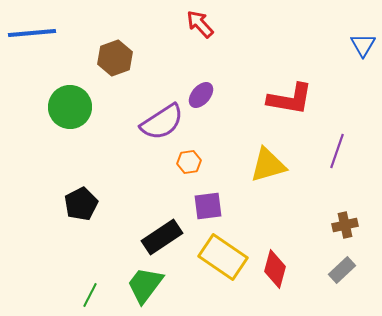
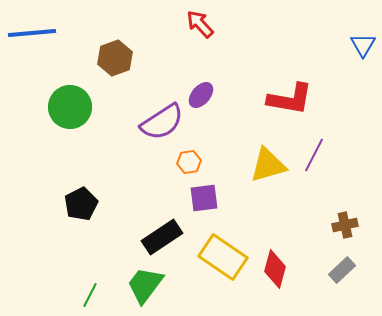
purple line: moved 23 px left, 4 px down; rotated 8 degrees clockwise
purple square: moved 4 px left, 8 px up
